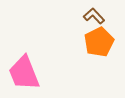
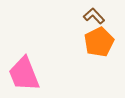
pink trapezoid: moved 1 px down
